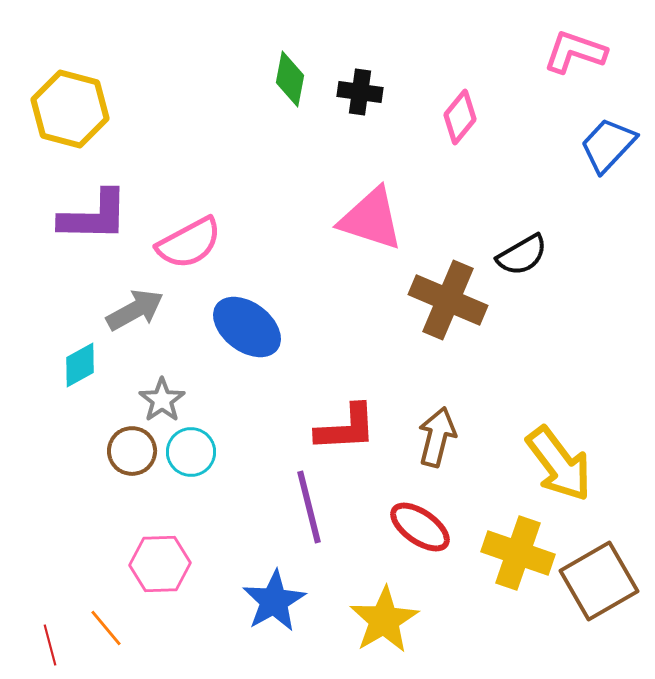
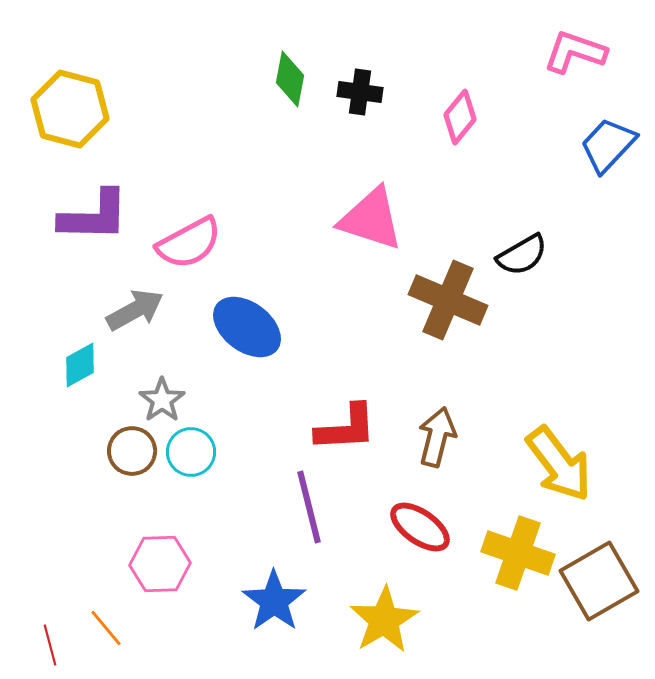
blue star: rotated 6 degrees counterclockwise
